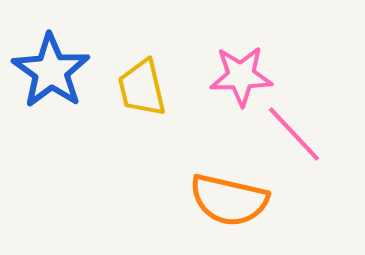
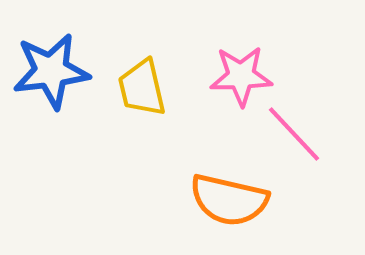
blue star: rotated 30 degrees clockwise
